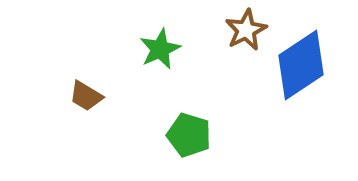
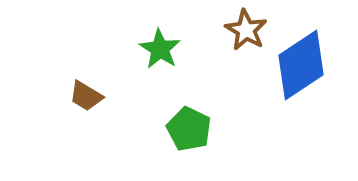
brown star: rotated 15 degrees counterclockwise
green star: rotated 15 degrees counterclockwise
green pentagon: moved 6 px up; rotated 9 degrees clockwise
